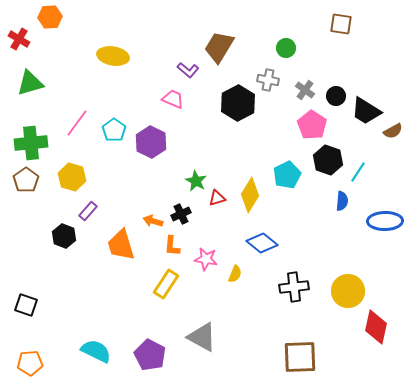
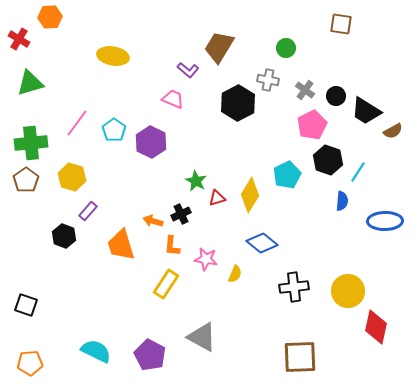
pink pentagon at (312, 125): rotated 12 degrees clockwise
